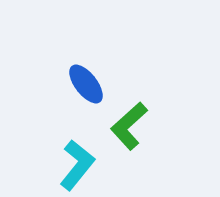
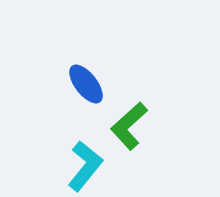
cyan L-shape: moved 8 px right, 1 px down
